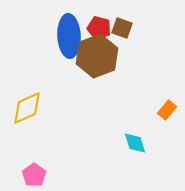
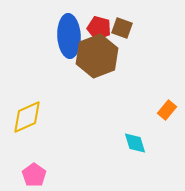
yellow diamond: moved 9 px down
